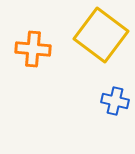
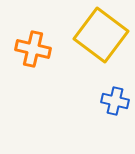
orange cross: rotated 8 degrees clockwise
